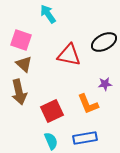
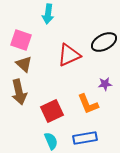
cyan arrow: rotated 138 degrees counterclockwise
red triangle: rotated 35 degrees counterclockwise
